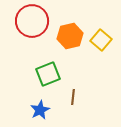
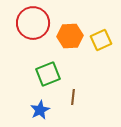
red circle: moved 1 px right, 2 px down
orange hexagon: rotated 10 degrees clockwise
yellow square: rotated 25 degrees clockwise
